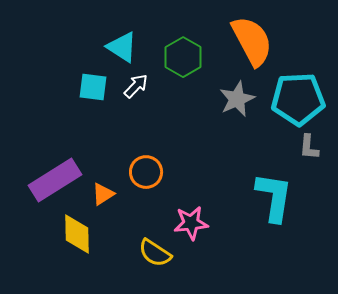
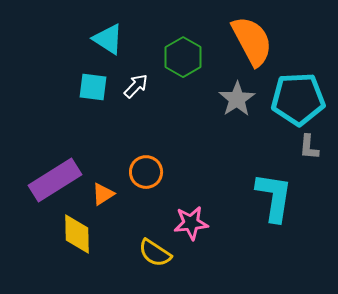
cyan triangle: moved 14 px left, 8 px up
gray star: rotated 9 degrees counterclockwise
